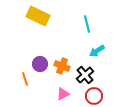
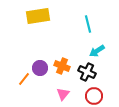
yellow rectangle: rotated 35 degrees counterclockwise
cyan line: moved 1 px right
purple circle: moved 4 px down
black cross: moved 2 px right, 3 px up; rotated 24 degrees counterclockwise
orange line: moved 1 px left; rotated 56 degrees clockwise
pink triangle: rotated 24 degrees counterclockwise
